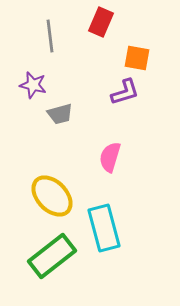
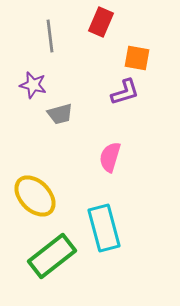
yellow ellipse: moved 17 px left
